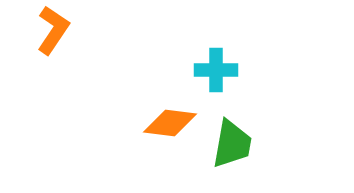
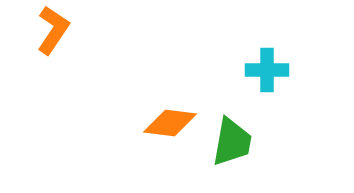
cyan cross: moved 51 px right
green trapezoid: moved 2 px up
